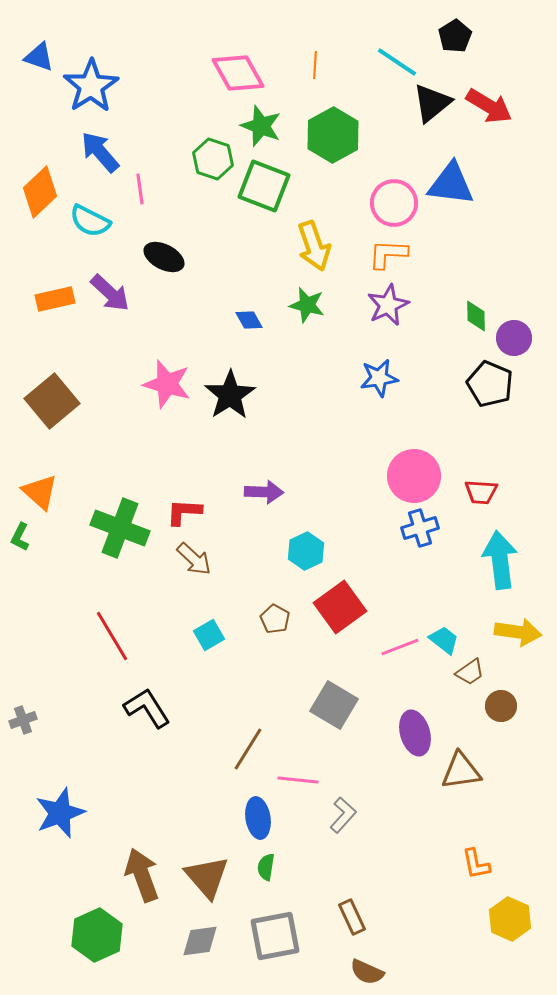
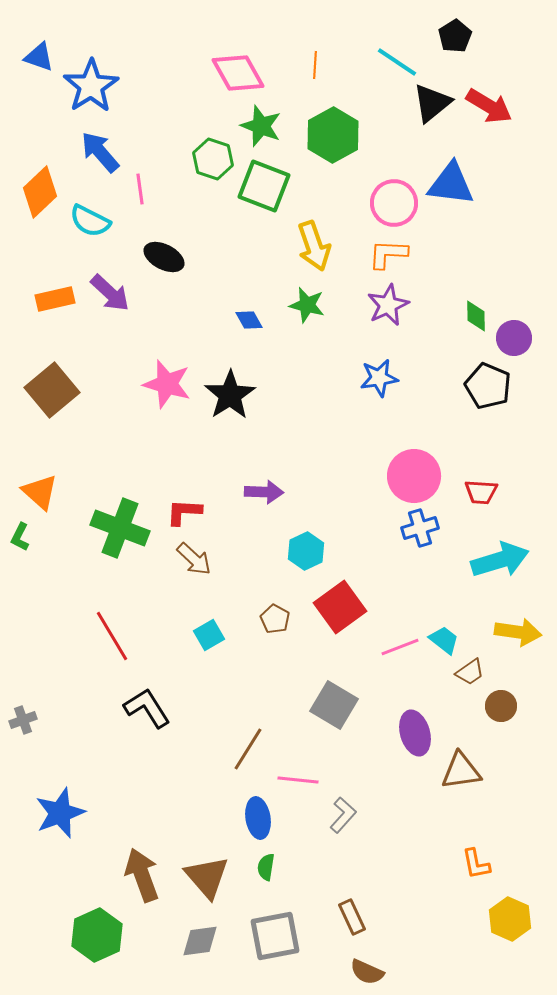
black pentagon at (490, 384): moved 2 px left, 2 px down
brown square at (52, 401): moved 11 px up
cyan arrow at (500, 560): rotated 80 degrees clockwise
